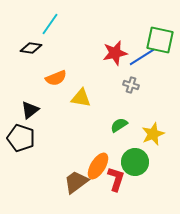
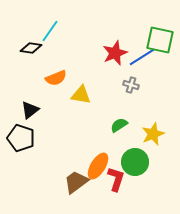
cyan line: moved 7 px down
red star: rotated 10 degrees counterclockwise
yellow triangle: moved 3 px up
